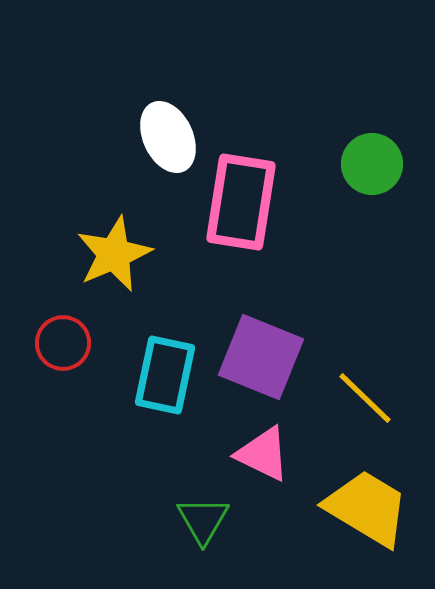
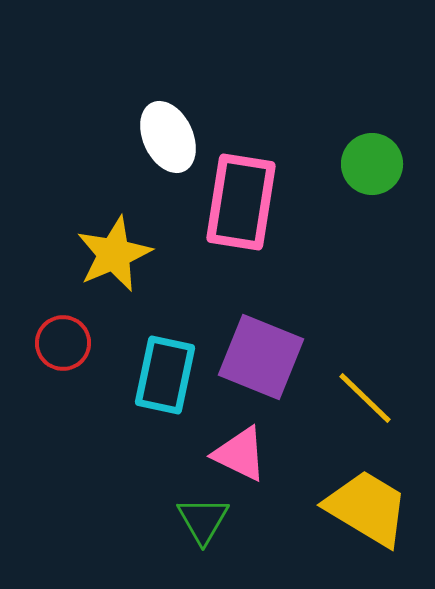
pink triangle: moved 23 px left
